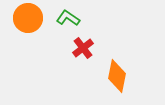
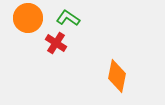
red cross: moved 27 px left, 5 px up; rotated 20 degrees counterclockwise
